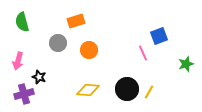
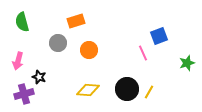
green star: moved 1 px right, 1 px up
